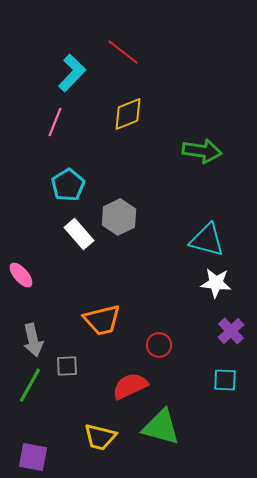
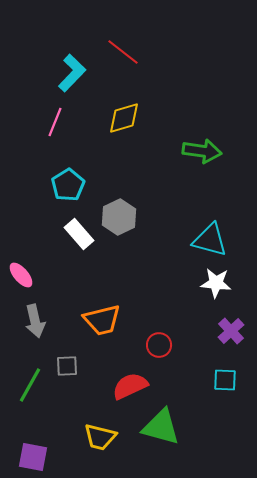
yellow diamond: moved 4 px left, 4 px down; rotated 6 degrees clockwise
cyan triangle: moved 3 px right
gray arrow: moved 2 px right, 19 px up
